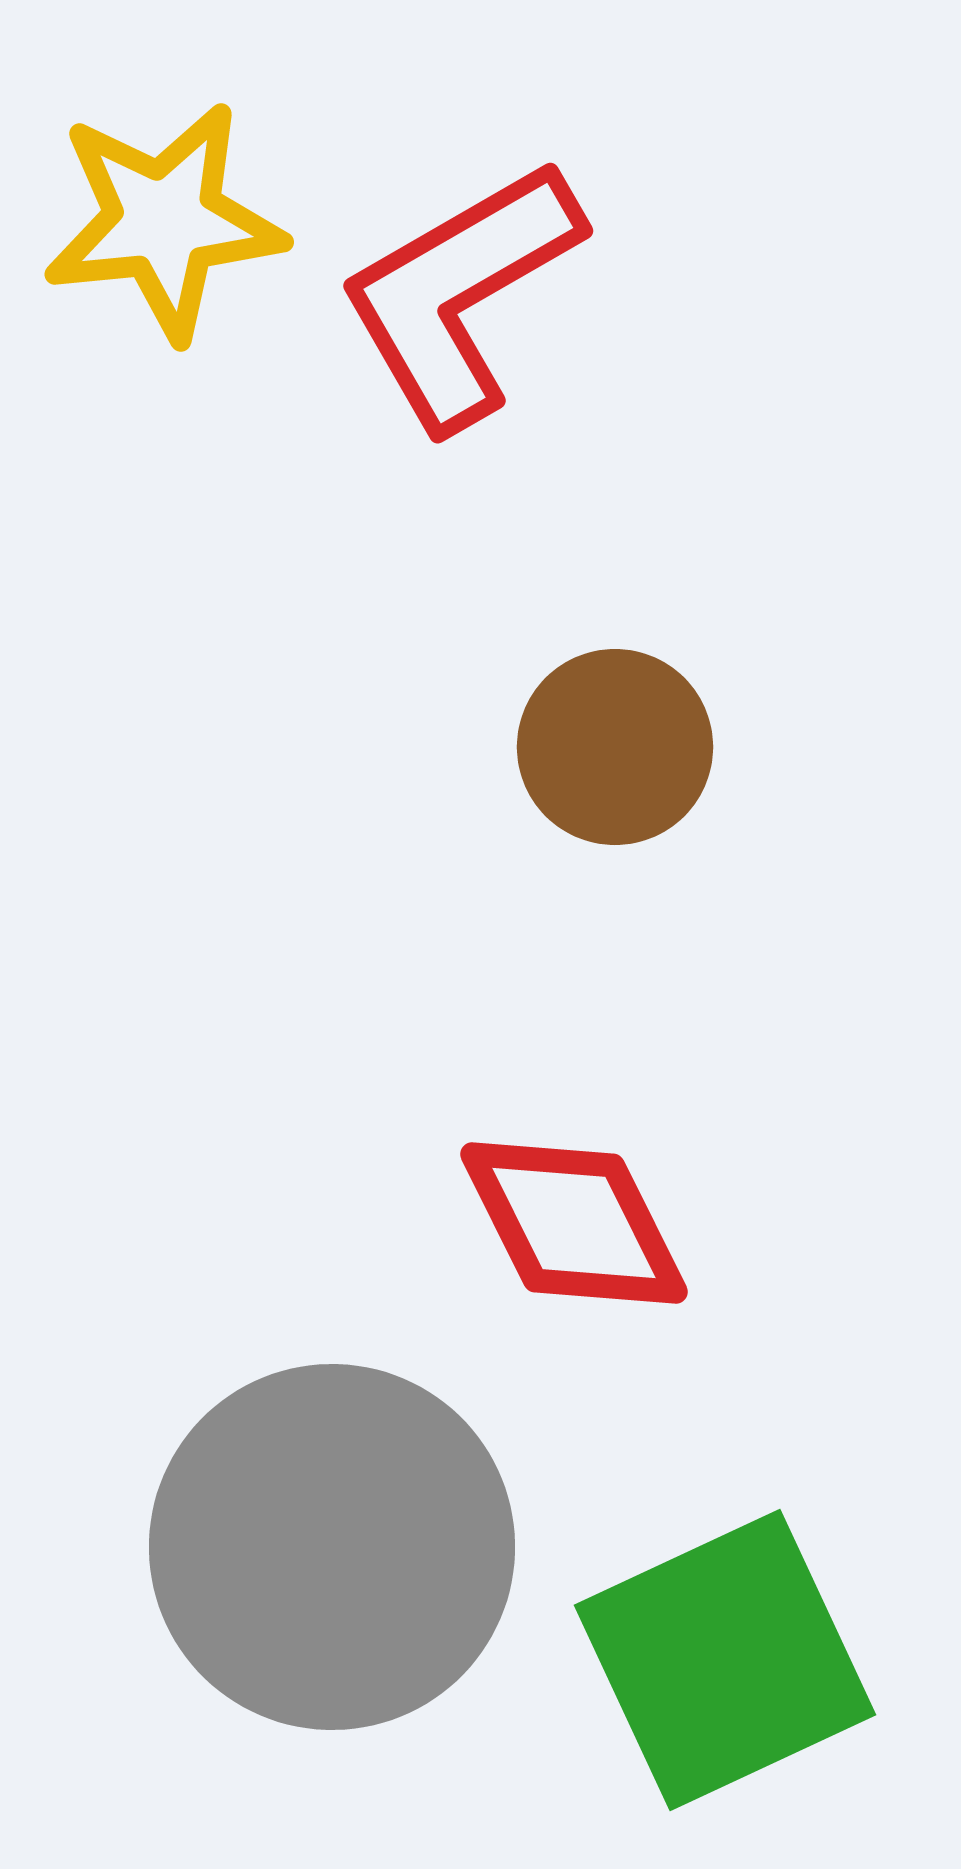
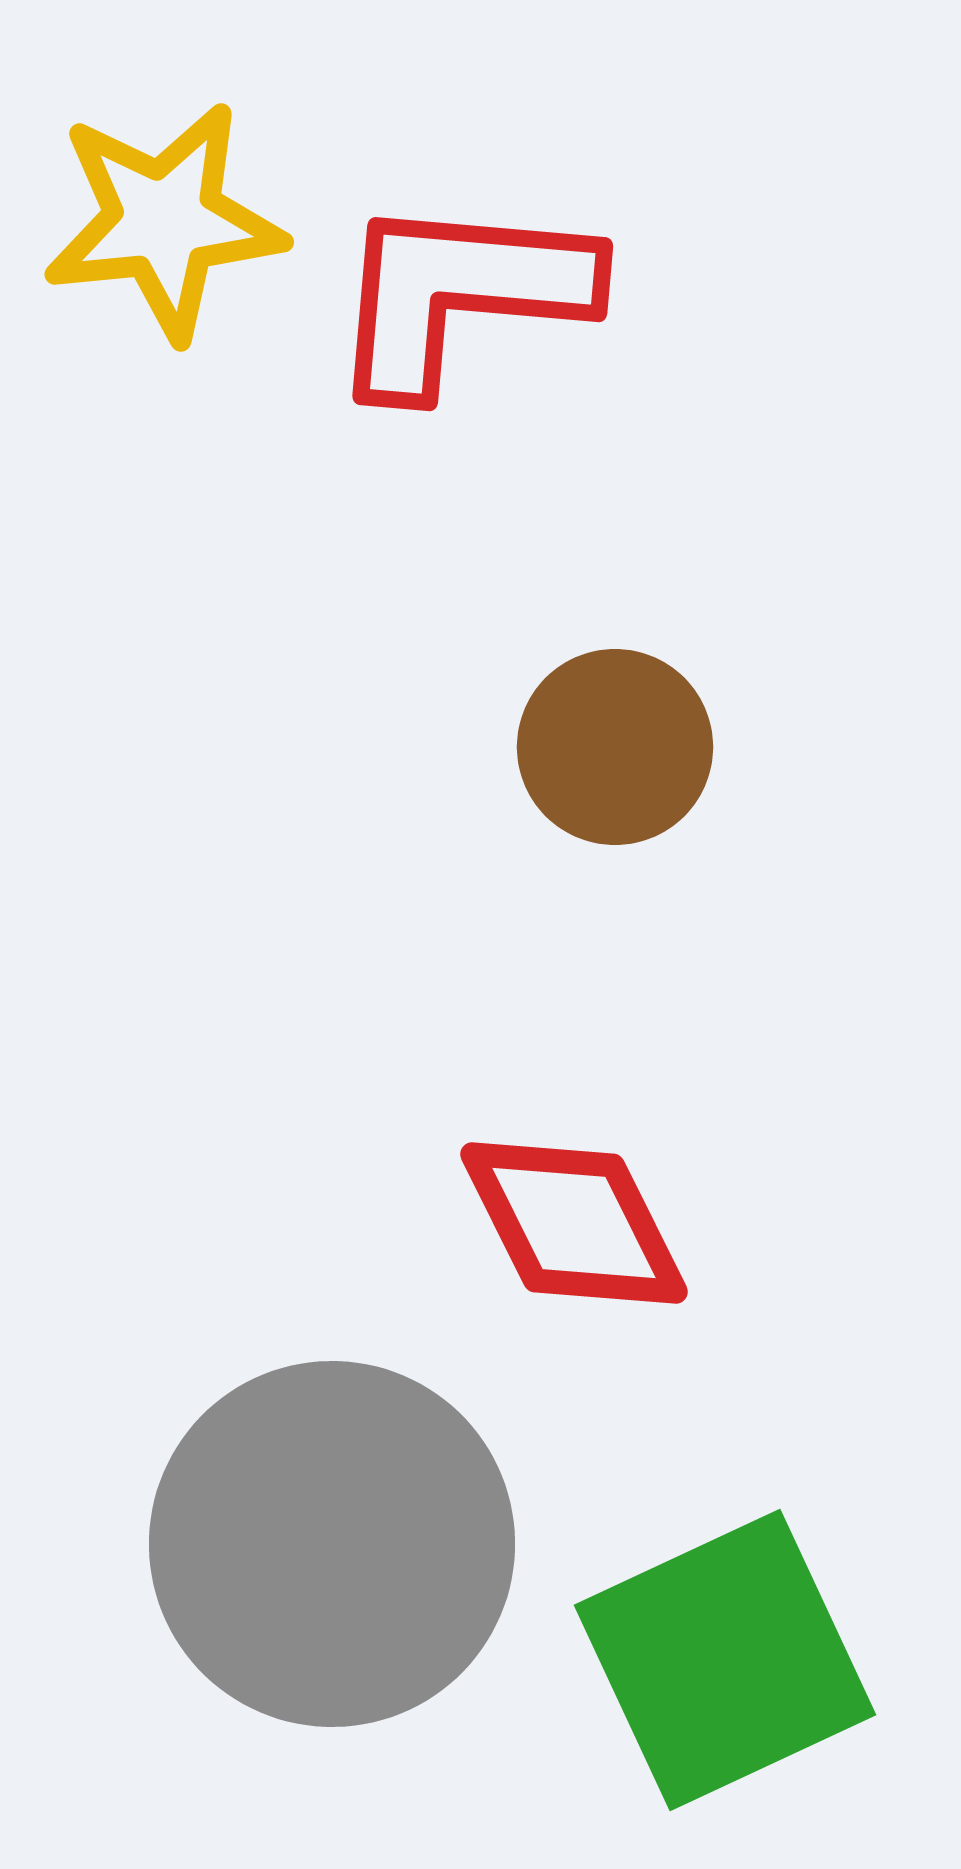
red L-shape: rotated 35 degrees clockwise
gray circle: moved 3 px up
